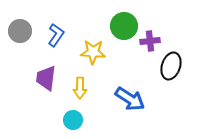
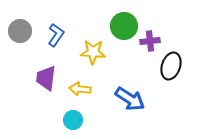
yellow arrow: moved 1 px down; rotated 95 degrees clockwise
